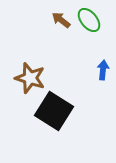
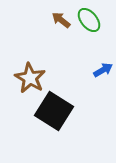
blue arrow: rotated 54 degrees clockwise
brown star: rotated 12 degrees clockwise
